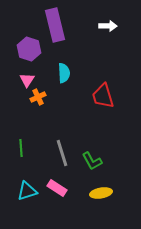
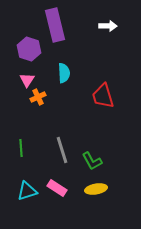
gray line: moved 3 px up
yellow ellipse: moved 5 px left, 4 px up
